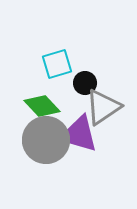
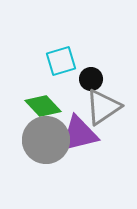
cyan square: moved 4 px right, 3 px up
black circle: moved 6 px right, 4 px up
green diamond: moved 1 px right
purple triangle: rotated 30 degrees counterclockwise
